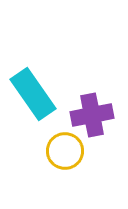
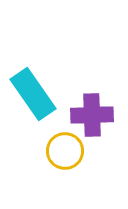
purple cross: rotated 9 degrees clockwise
